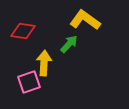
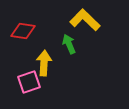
yellow L-shape: rotated 8 degrees clockwise
green arrow: rotated 66 degrees counterclockwise
